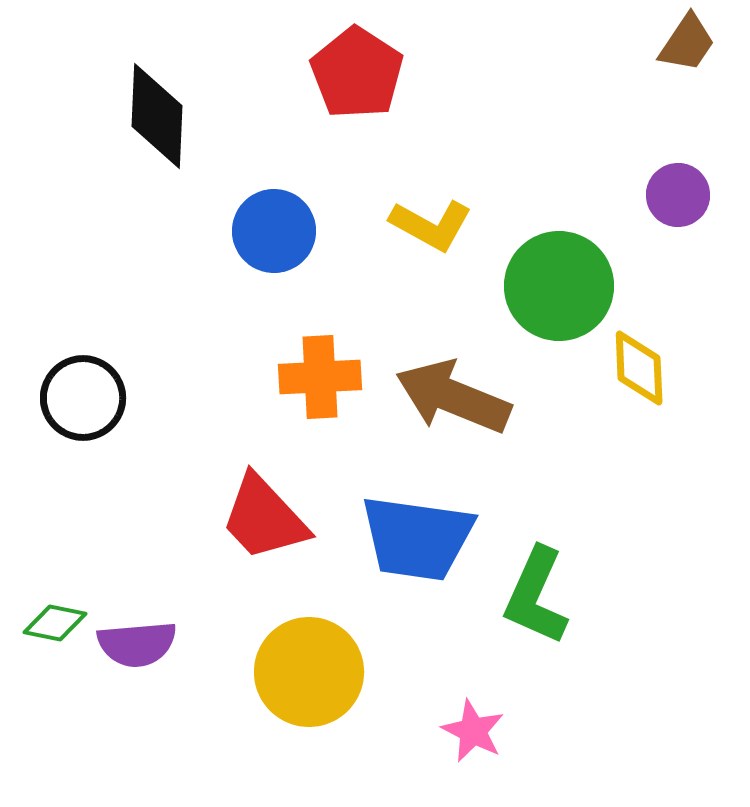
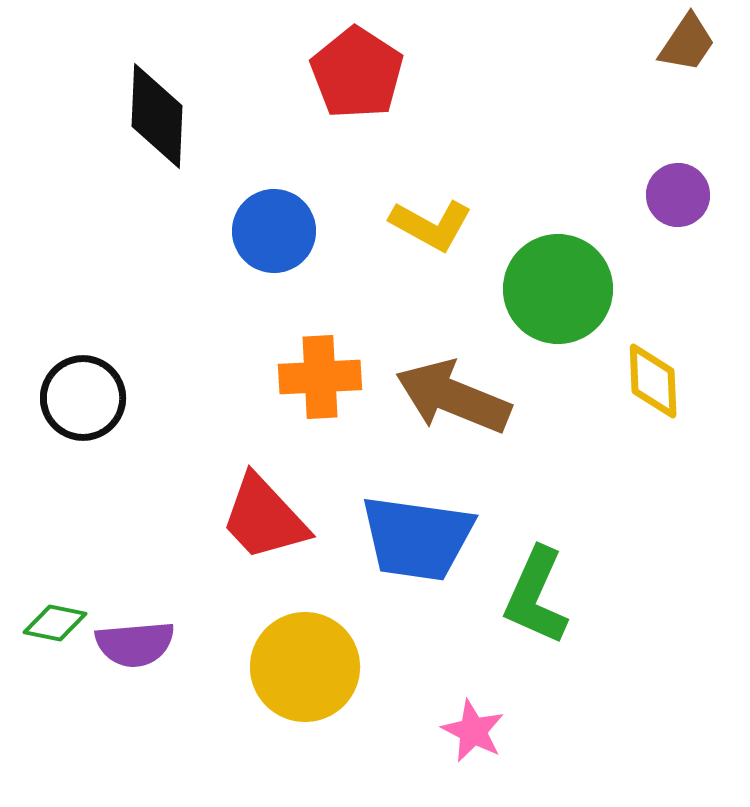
green circle: moved 1 px left, 3 px down
yellow diamond: moved 14 px right, 13 px down
purple semicircle: moved 2 px left
yellow circle: moved 4 px left, 5 px up
